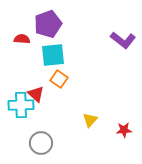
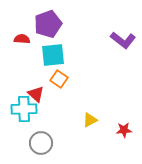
cyan cross: moved 3 px right, 4 px down
yellow triangle: rotated 21 degrees clockwise
